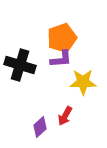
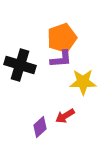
red arrow: rotated 30 degrees clockwise
